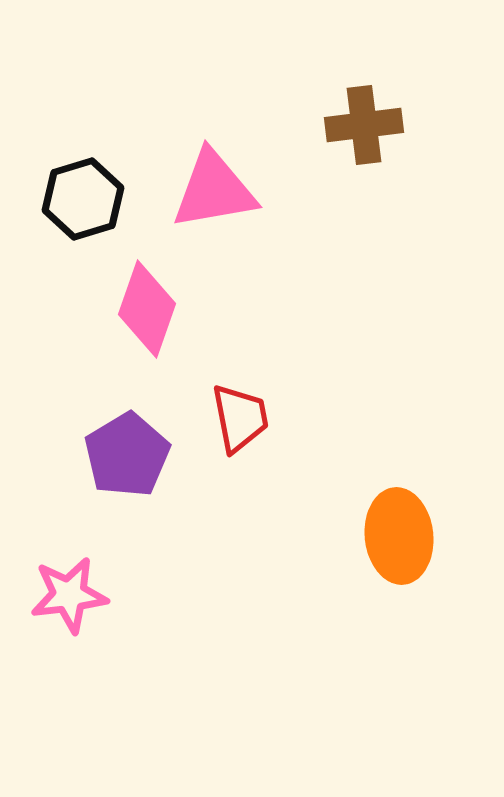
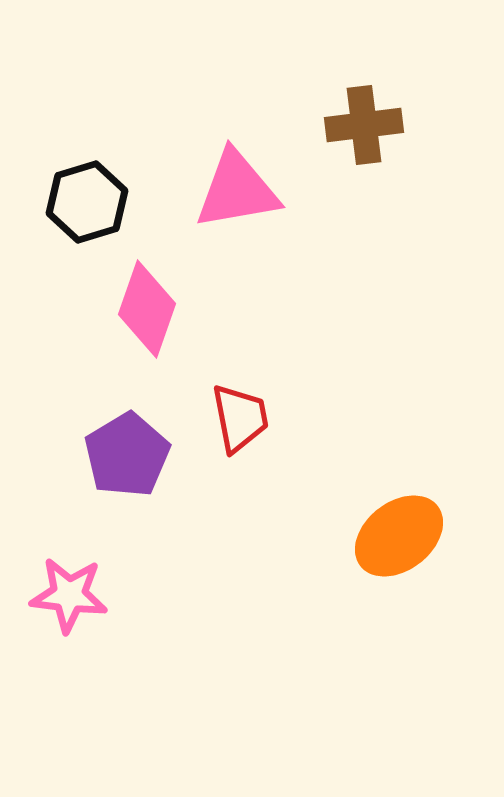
pink triangle: moved 23 px right
black hexagon: moved 4 px right, 3 px down
orange ellipse: rotated 58 degrees clockwise
pink star: rotated 14 degrees clockwise
